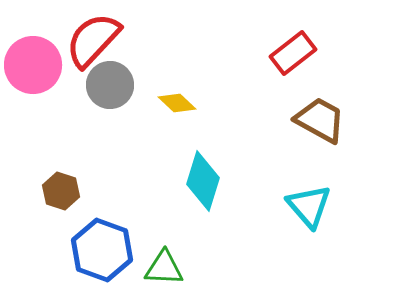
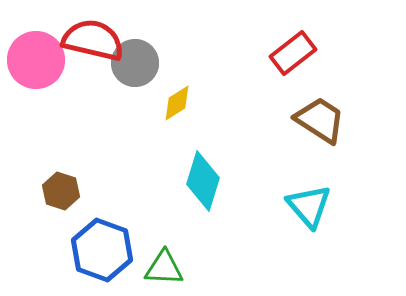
red semicircle: rotated 60 degrees clockwise
pink circle: moved 3 px right, 5 px up
gray circle: moved 25 px right, 22 px up
yellow diamond: rotated 75 degrees counterclockwise
brown trapezoid: rotated 4 degrees clockwise
